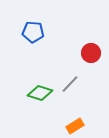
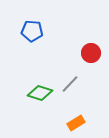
blue pentagon: moved 1 px left, 1 px up
orange rectangle: moved 1 px right, 3 px up
